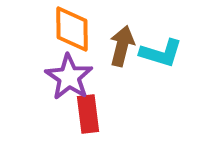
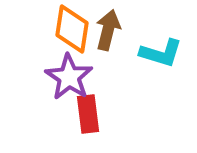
orange diamond: rotated 9 degrees clockwise
brown arrow: moved 14 px left, 16 px up
